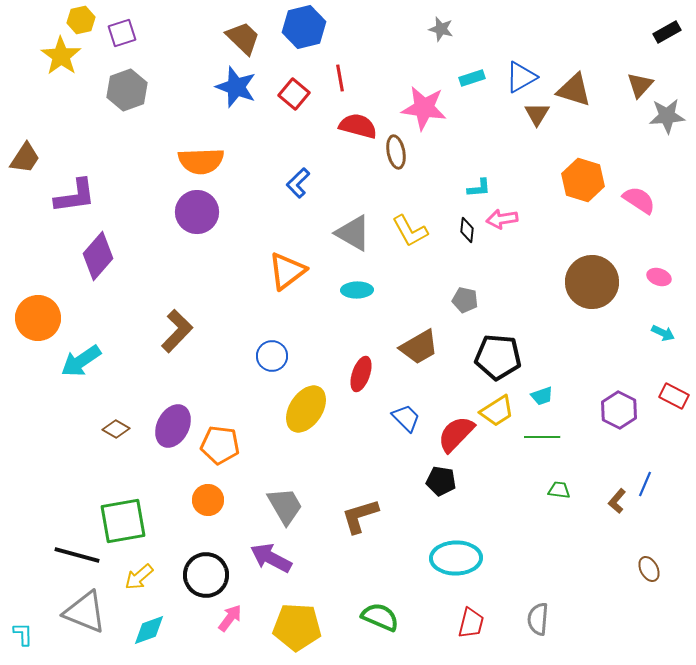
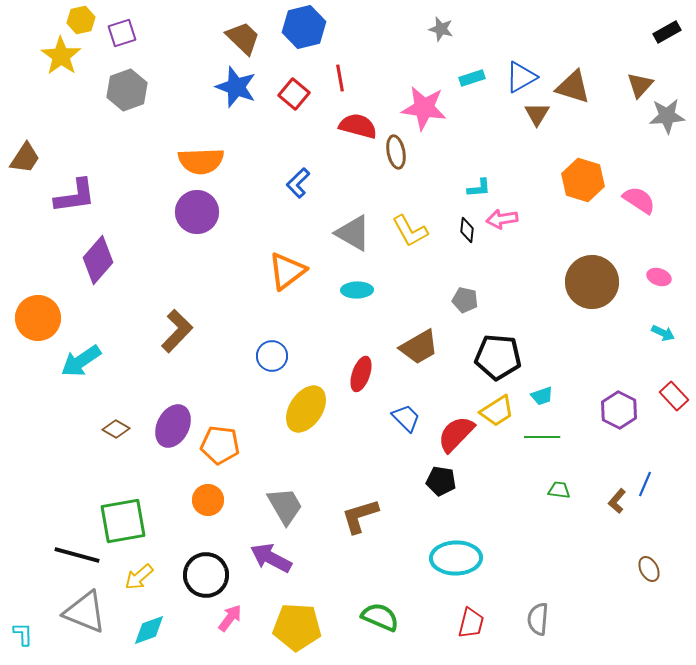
brown triangle at (574, 90): moved 1 px left, 3 px up
purple diamond at (98, 256): moved 4 px down
red rectangle at (674, 396): rotated 20 degrees clockwise
